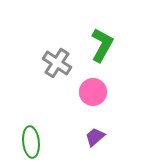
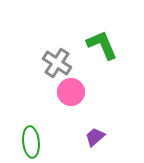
green L-shape: rotated 52 degrees counterclockwise
pink circle: moved 22 px left
